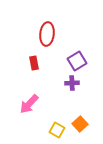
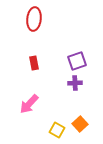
red ellipse: moved 13 px left, 15 px up
purple square: rotated 12 degrees clockwise
purple cross: moved 3 px right
